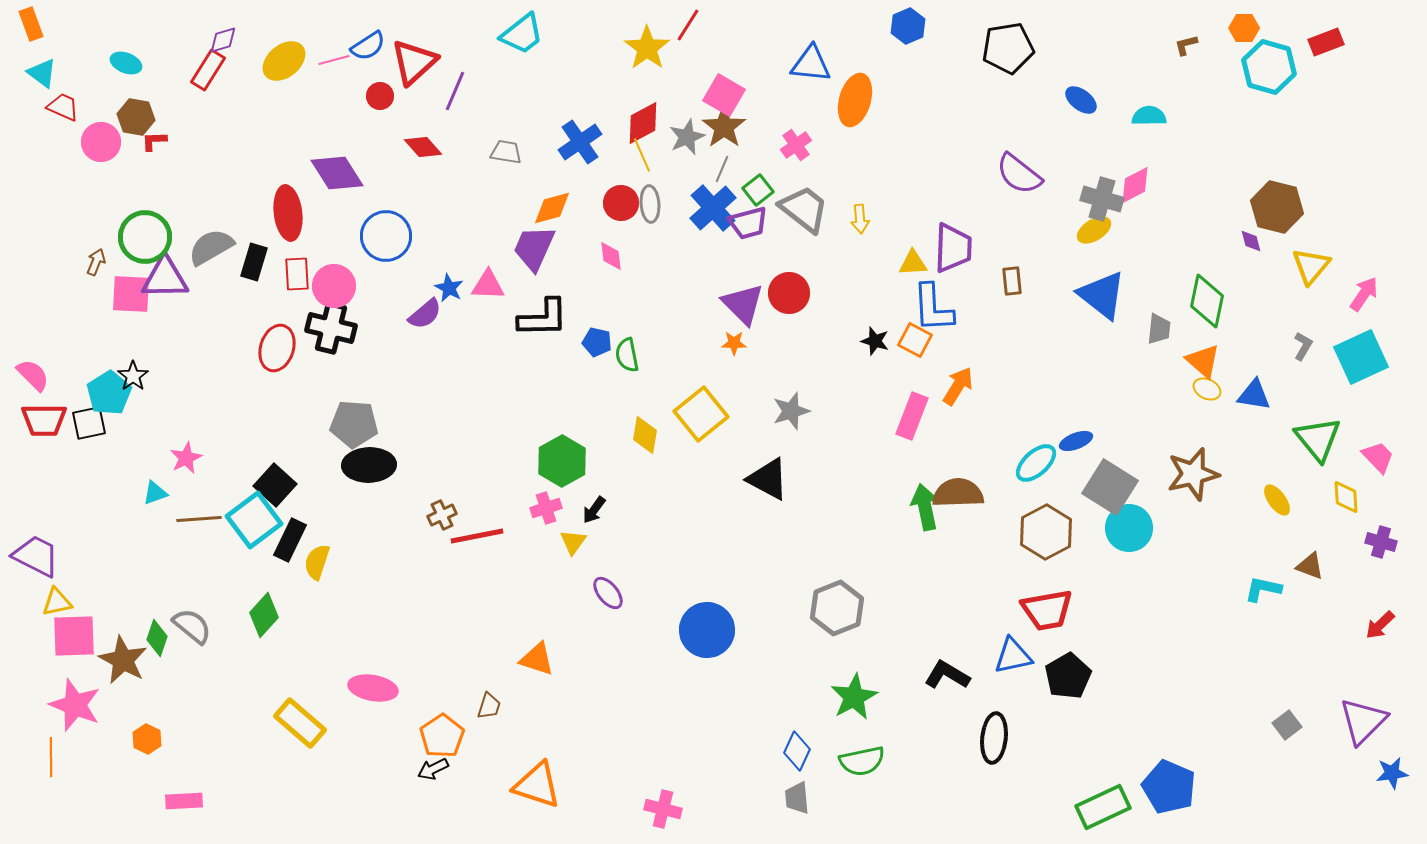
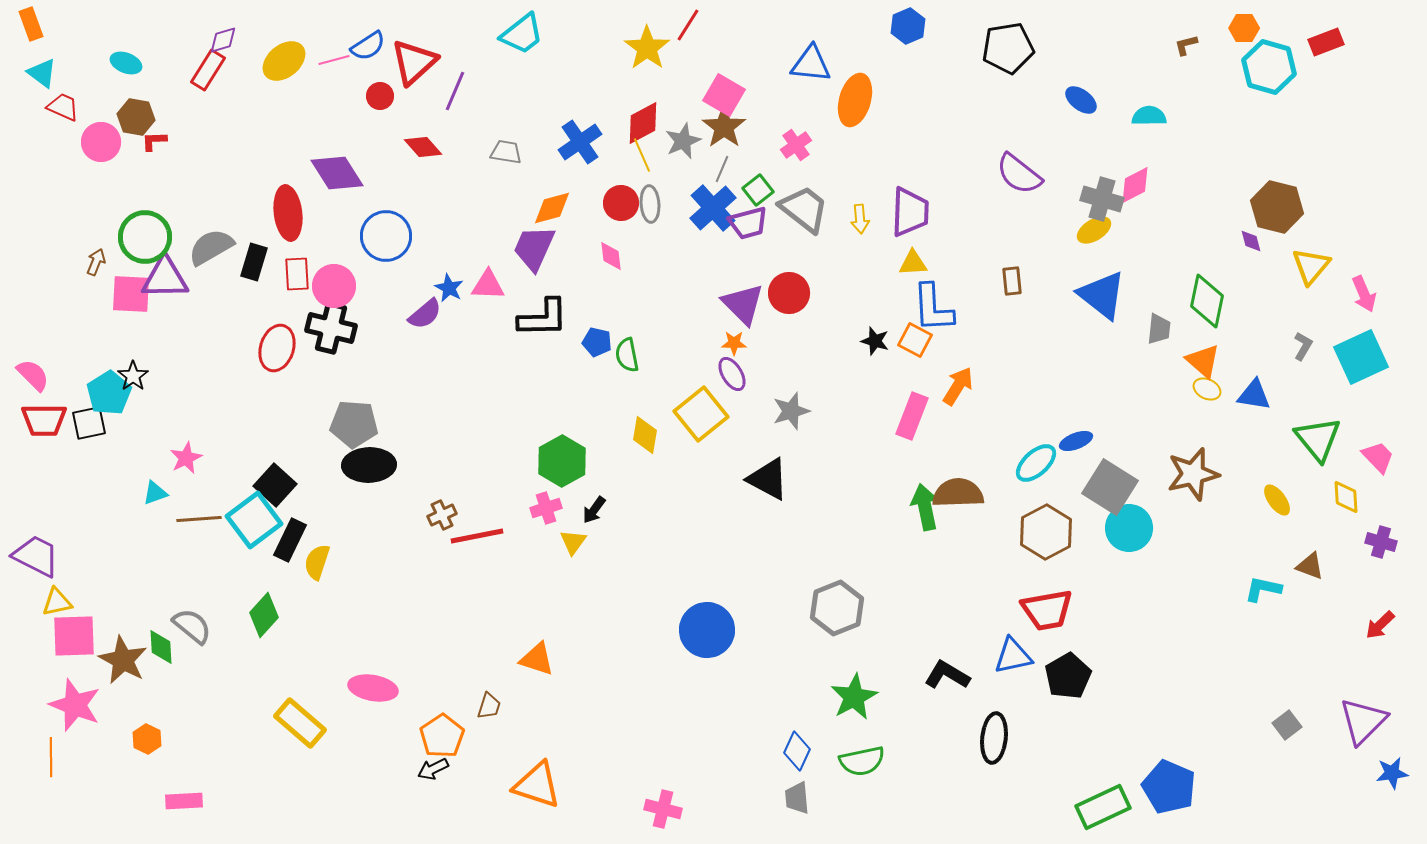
gray star at (687, 137): moved 4 px left, 4 px down
purple trapezoid at (953, 248): moved 43 px left, 36 px up
pink arrow at (1364, 294): rotated 123 degrees clockwise
purple ellipse at (608, 593): moved 124 px right, 219 px up; rotated 8 degrees clockwise
green diamond at (157, 638): moved 4 px right, 9 px down; rotated 21 degrees counterclockwise
